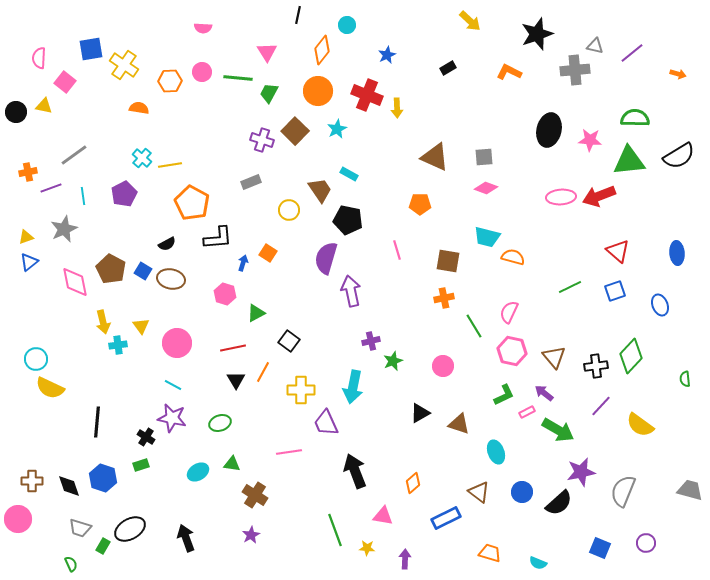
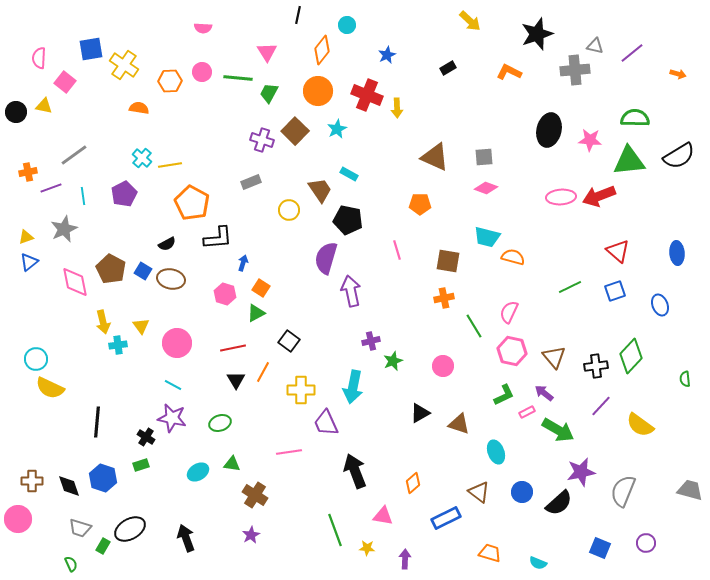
orange square at (268, 253): moved 7 px left, 35 px down
